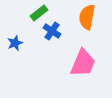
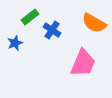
green rectangle: moved 9 px left, 4 px down
orange semicircle: moved 7 px right, 6 px down; rotated 70 degrees counterclockwise
blue cross: moved 1 px up
